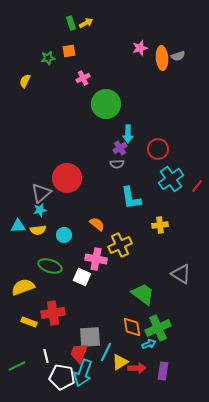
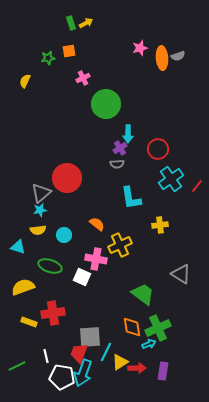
cyan triangle at (18, 226): moved 21 px down; rotated 21 degrees clockwise
